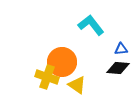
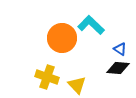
cyan L-shape: rotated 8 degrees counterclockwise
blue triangle: moved 1 px left; rotated 40 degrees clockwise
orange circle: moved 24 px up
yellow triangle: rotated 12 degrees clockwise
